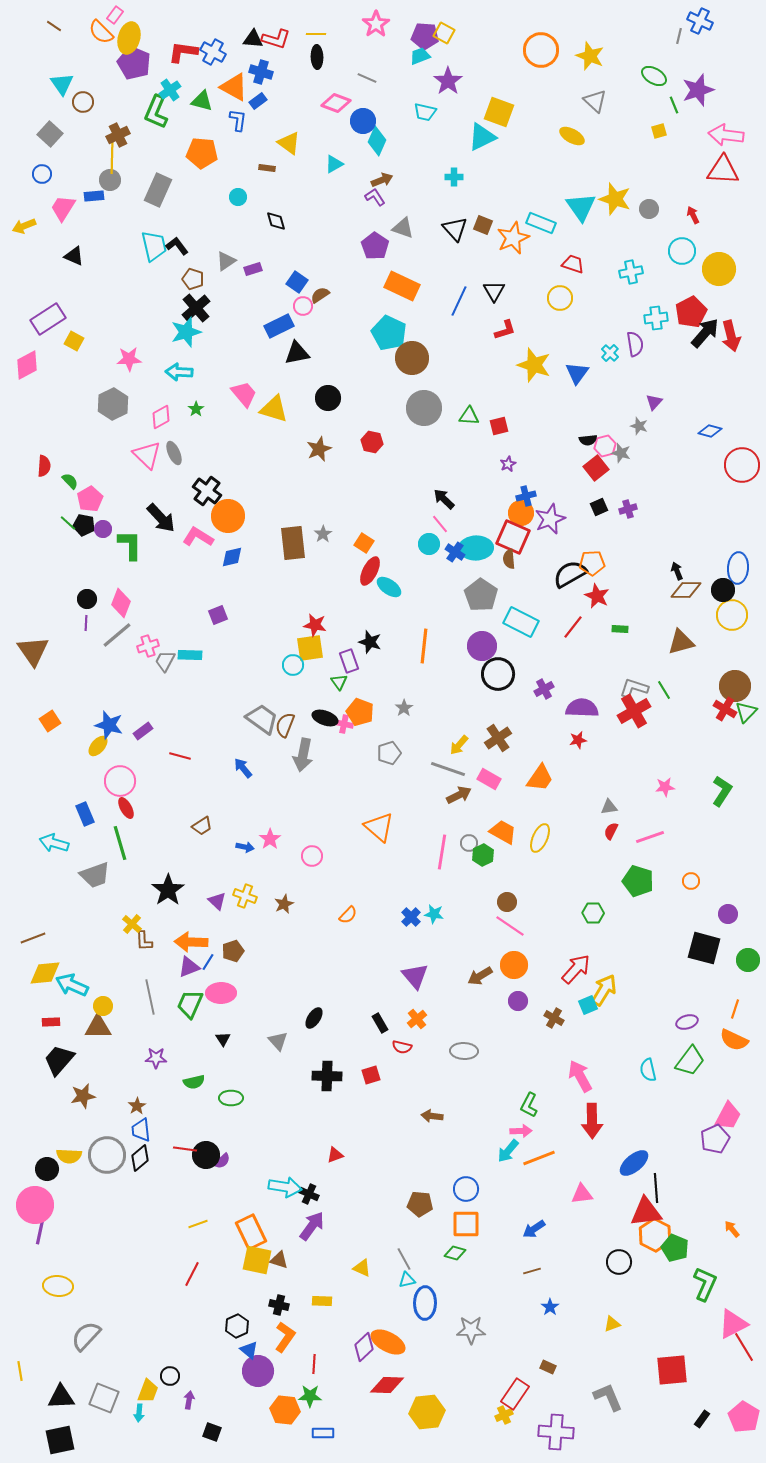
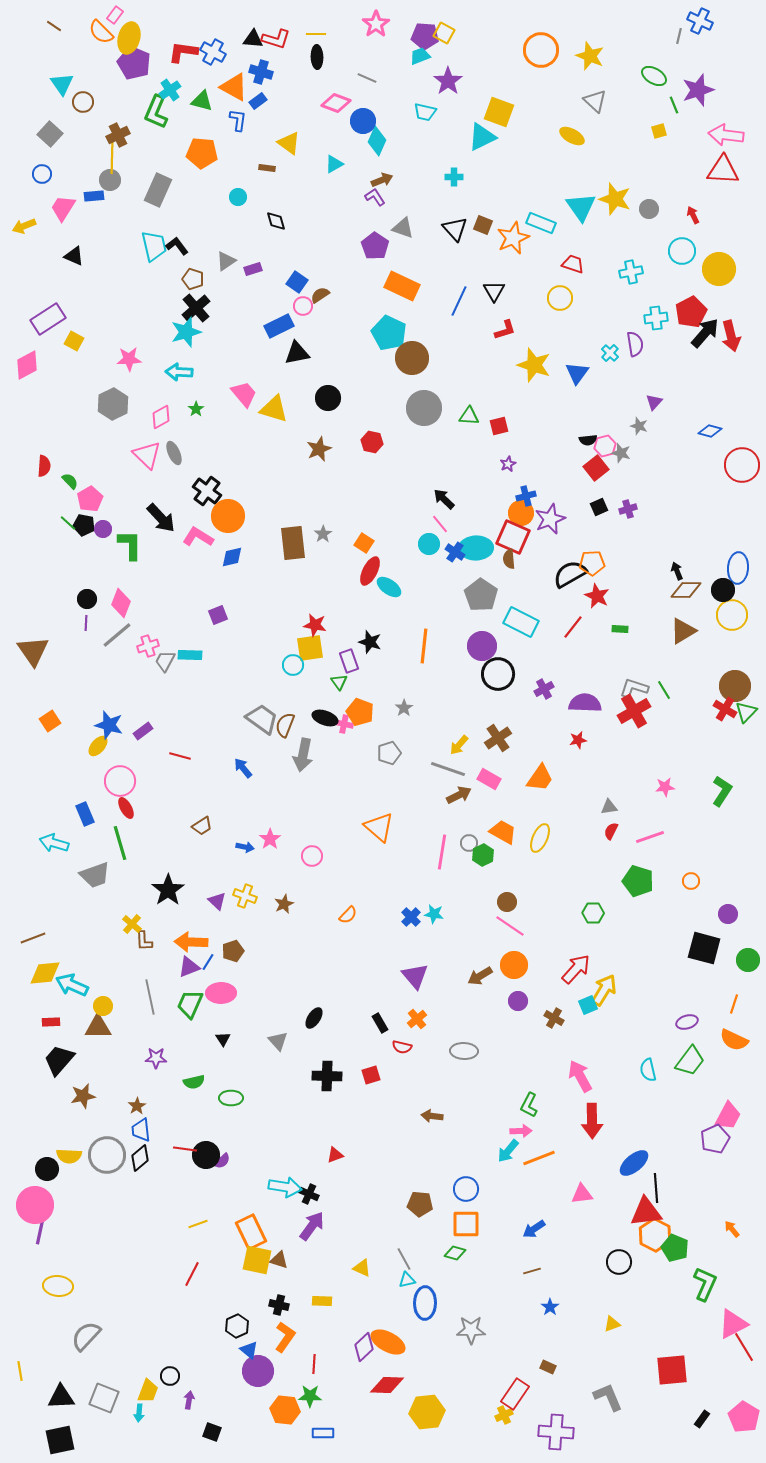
brown triangle at (681, 642): moved 2 px right, 11 px up; rotated 16 degrees counterclockwise
purple semicircle at (582, 708): moved 3 px right, 5 px up
orange line at (735, 1009): moved 1 px left, 5 px up
